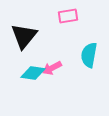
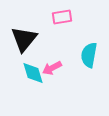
pink rectangle: moved 6 px left, 1 px down
black triangle: moved 3 px down
cyan diamond: rotated 65 degrees clockwise
